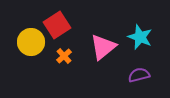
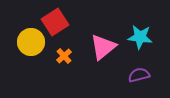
red square: moved 2 px left, 3 px up
cyan star: rotated 15 degrees counterclockwise
